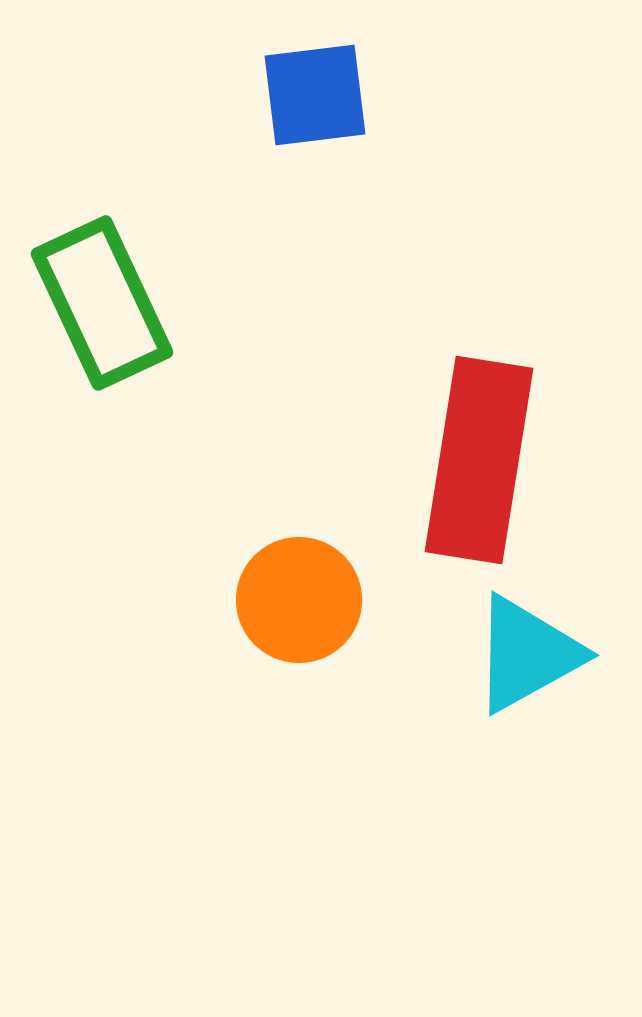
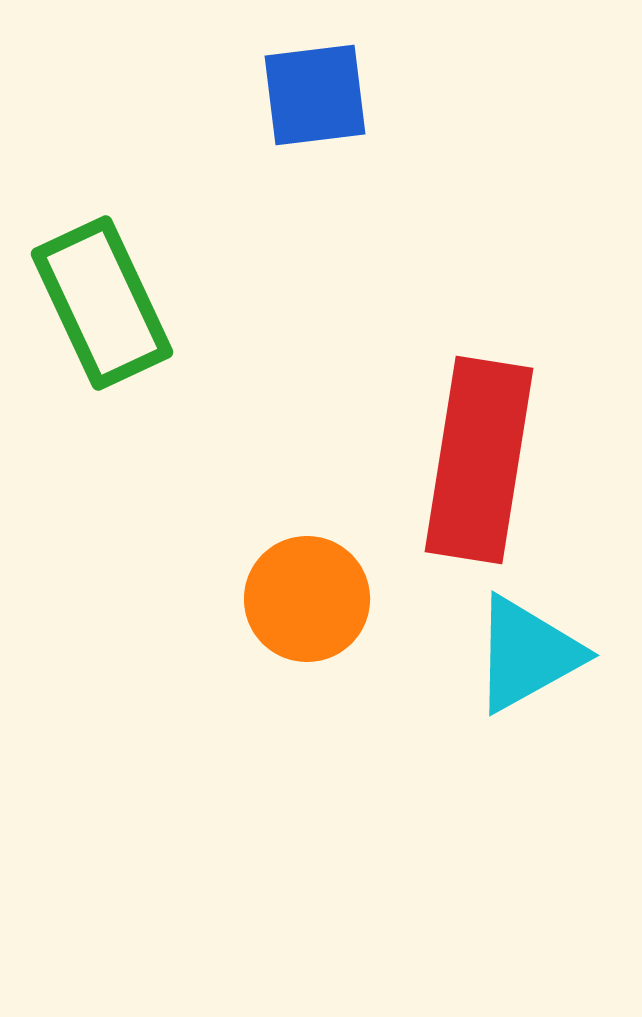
orange circle: moved 8 px right, 1 px up
